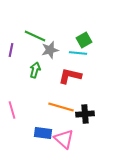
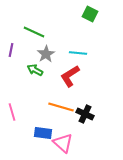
green line: moved 1 px left, 4 px up
green square: moved 6 px right, 26 px up; rotated 35 degrees counterclockwise
gray star: moved 4 px left, 4 px down; rotated 18 degrees counterclockwise
green arrow: rotated 77 degrees counterclockwise
red L-shape: rotated 45 degrees counterclockwise
pink line: moved 2 px down
black cross: rotated 30 degrees clockwise
pink triangle: moved 1 px left, 4 px down
